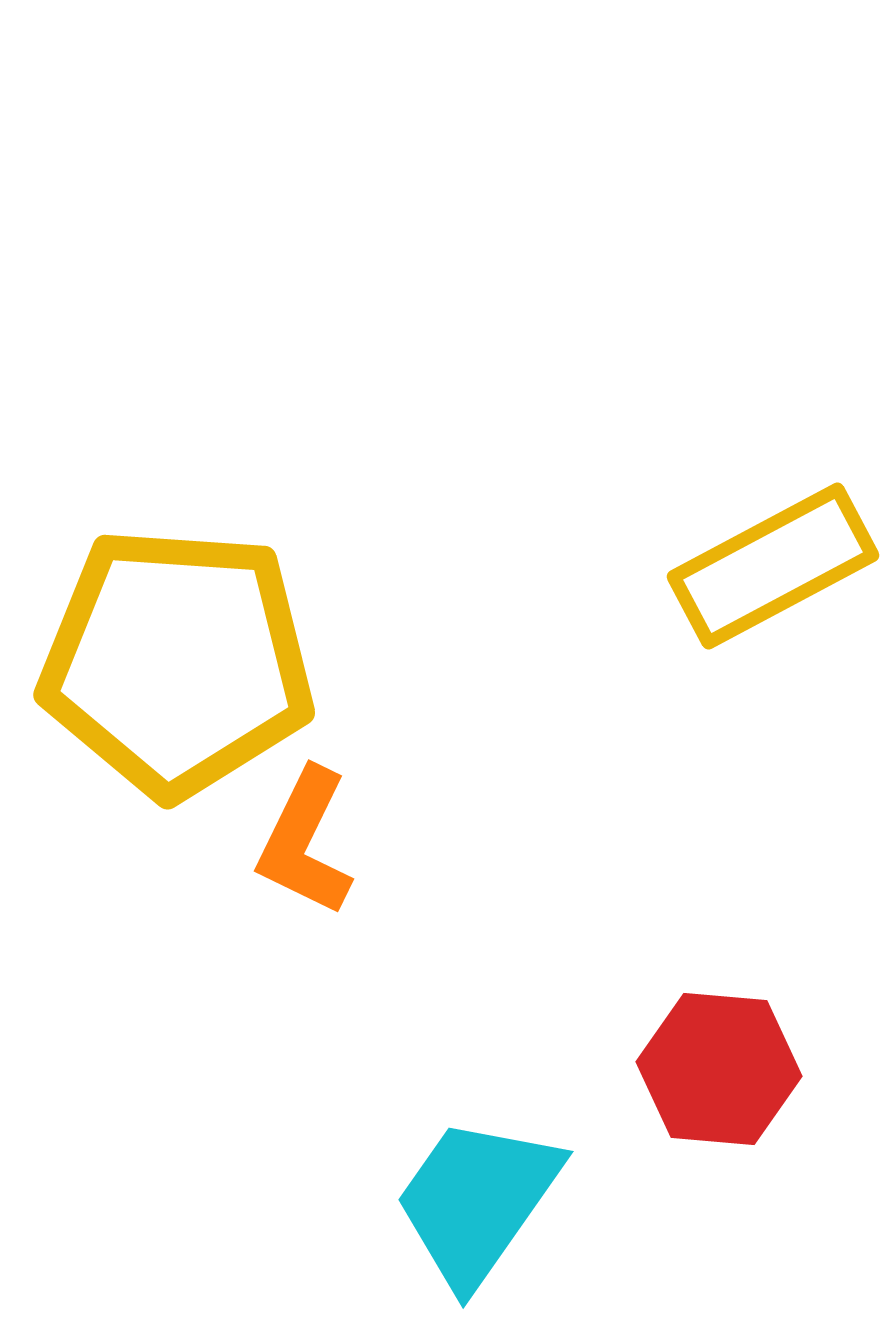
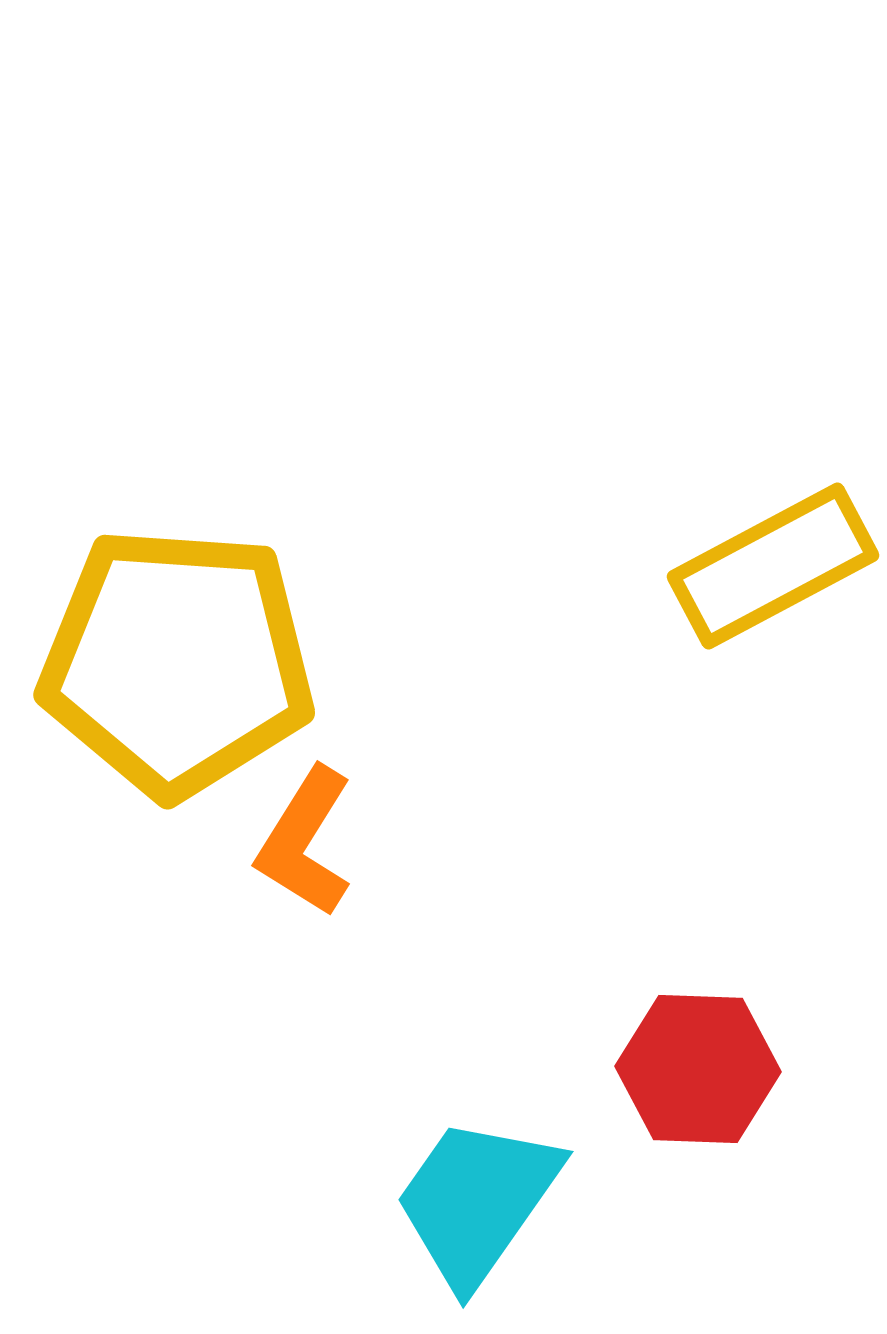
orange L-shape: rotated 6 degrees clockwise
red hexagon: moved 21 px left; rotated 3 degrees counterclockwise
